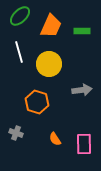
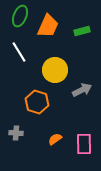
green ellipse: rotated 25 degrees counterclockwise
orange trapezoid: moved 3 px left
green rectangle: rotated 14 degrees counterclockwise
white line: rotated 15 degrees counterclockwise
yellow circle: moved 6 px right, 6 px down
gray arrow: rotated 18 degrees counterclockwise
gray cross: rotated 16 degrees counterclockwise
orange semicircle: rotated 88 degrees clockwise
